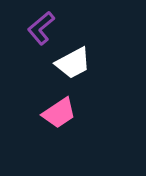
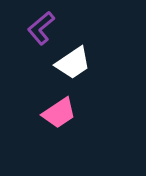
white trapezoid: rotated 6 degrees counterclockwise
